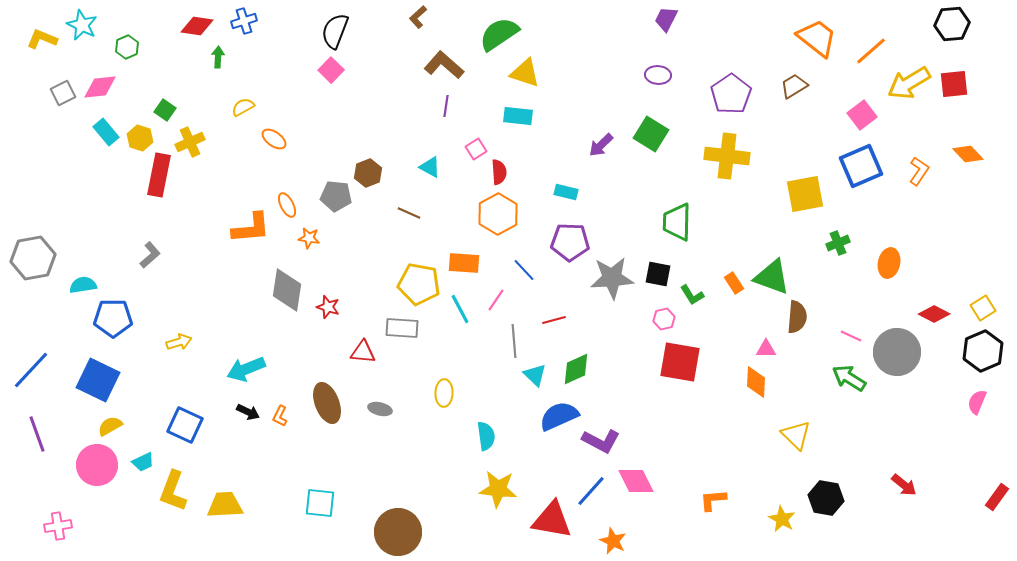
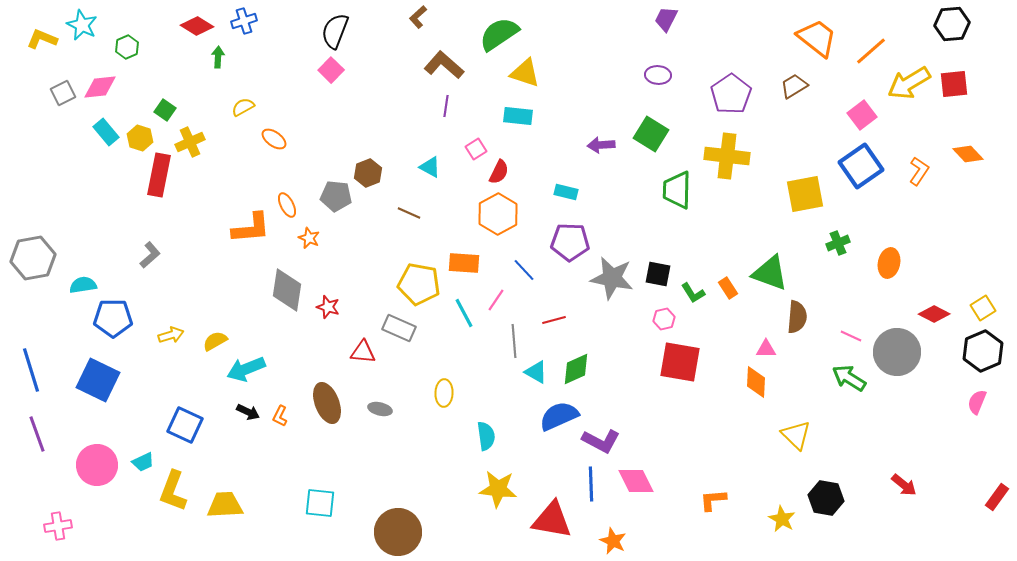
red diamond at (197, 26): rotated 24 degrees clockwise
purple arrow at (601, 145): rotated 40 degrees clockwise
blue square at (861, 166): rotated 12 degrees counterclockwise
red semicircle at (499, 172): rotated 30 degrees clockwise
green trapezoid at (677, 222): moved 32 px up
orange star at (309, 238): rotated 15 degrees clockwise
green triangle at (772, 277): moved 2 px left, 4 px up
gray star at (612, 278): rotated 15 degrees clockwise
orange rectangle at (734, 283): moved 6 px left, 5 px down
green L-shape at (692, 295): moved 1 px right, 2 px up
cyan line at (460, 309): moved 4 px right, 4 px down
gray rectangle at (402, 328): moved 3 px left; rotated 20 degrees clockwise
yellow arrow at (179, 342): moved 8 px left, 7 px up
blue line at (31, 370): rotated 60 degrees counterclockwise
cyan triangle at (535, 375): moved 1 px right, 3 px up; rotated 15 degrees counterclockwise
yellow semicircle at (110, 426): moved 105 px right, 85 px up
blue line at (591, 491): moved 7 px up; rotated 44 degrees counterclockwise
